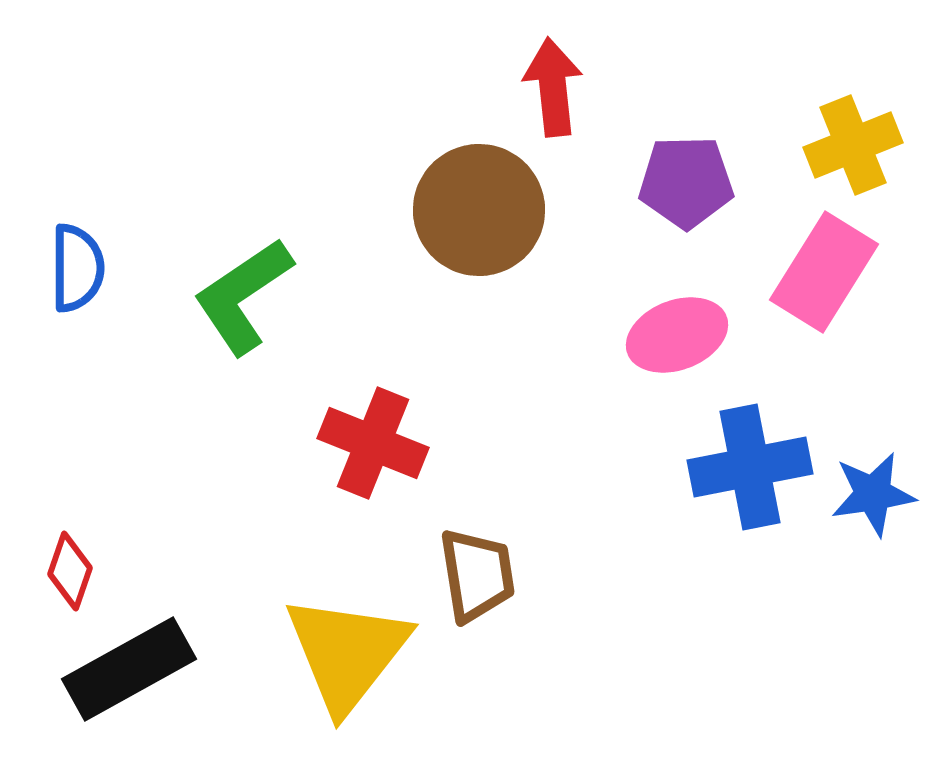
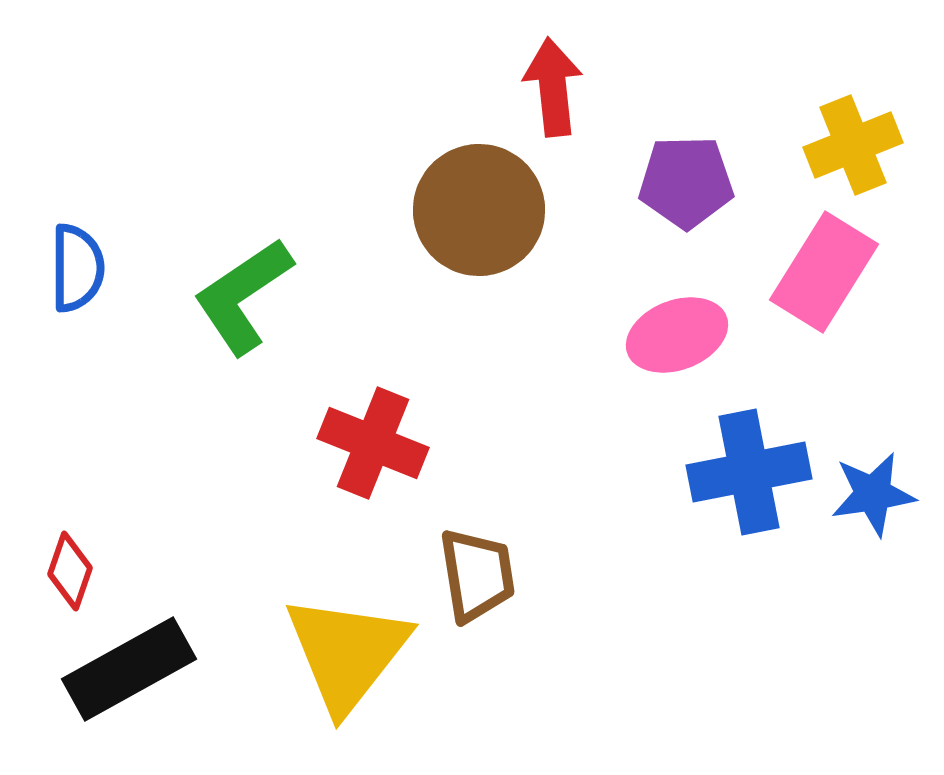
blue cross: moved 1 px left, 5 px down
